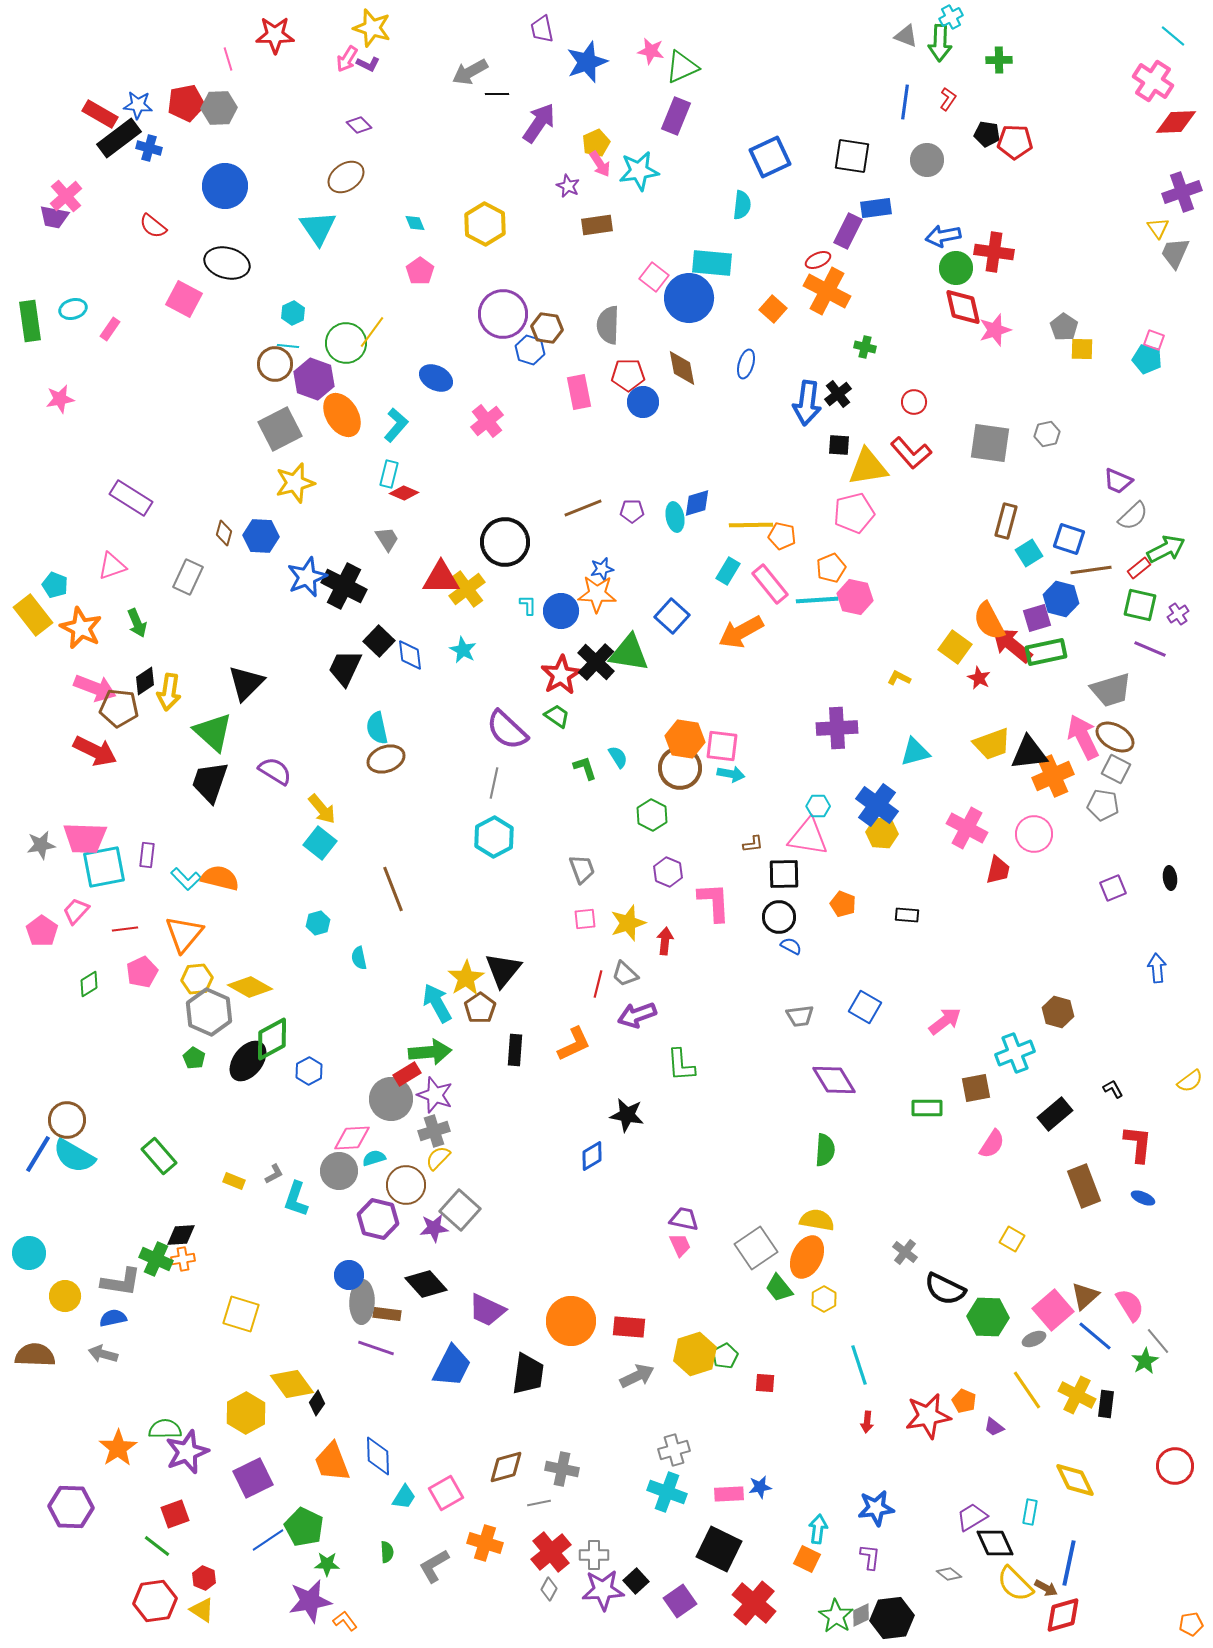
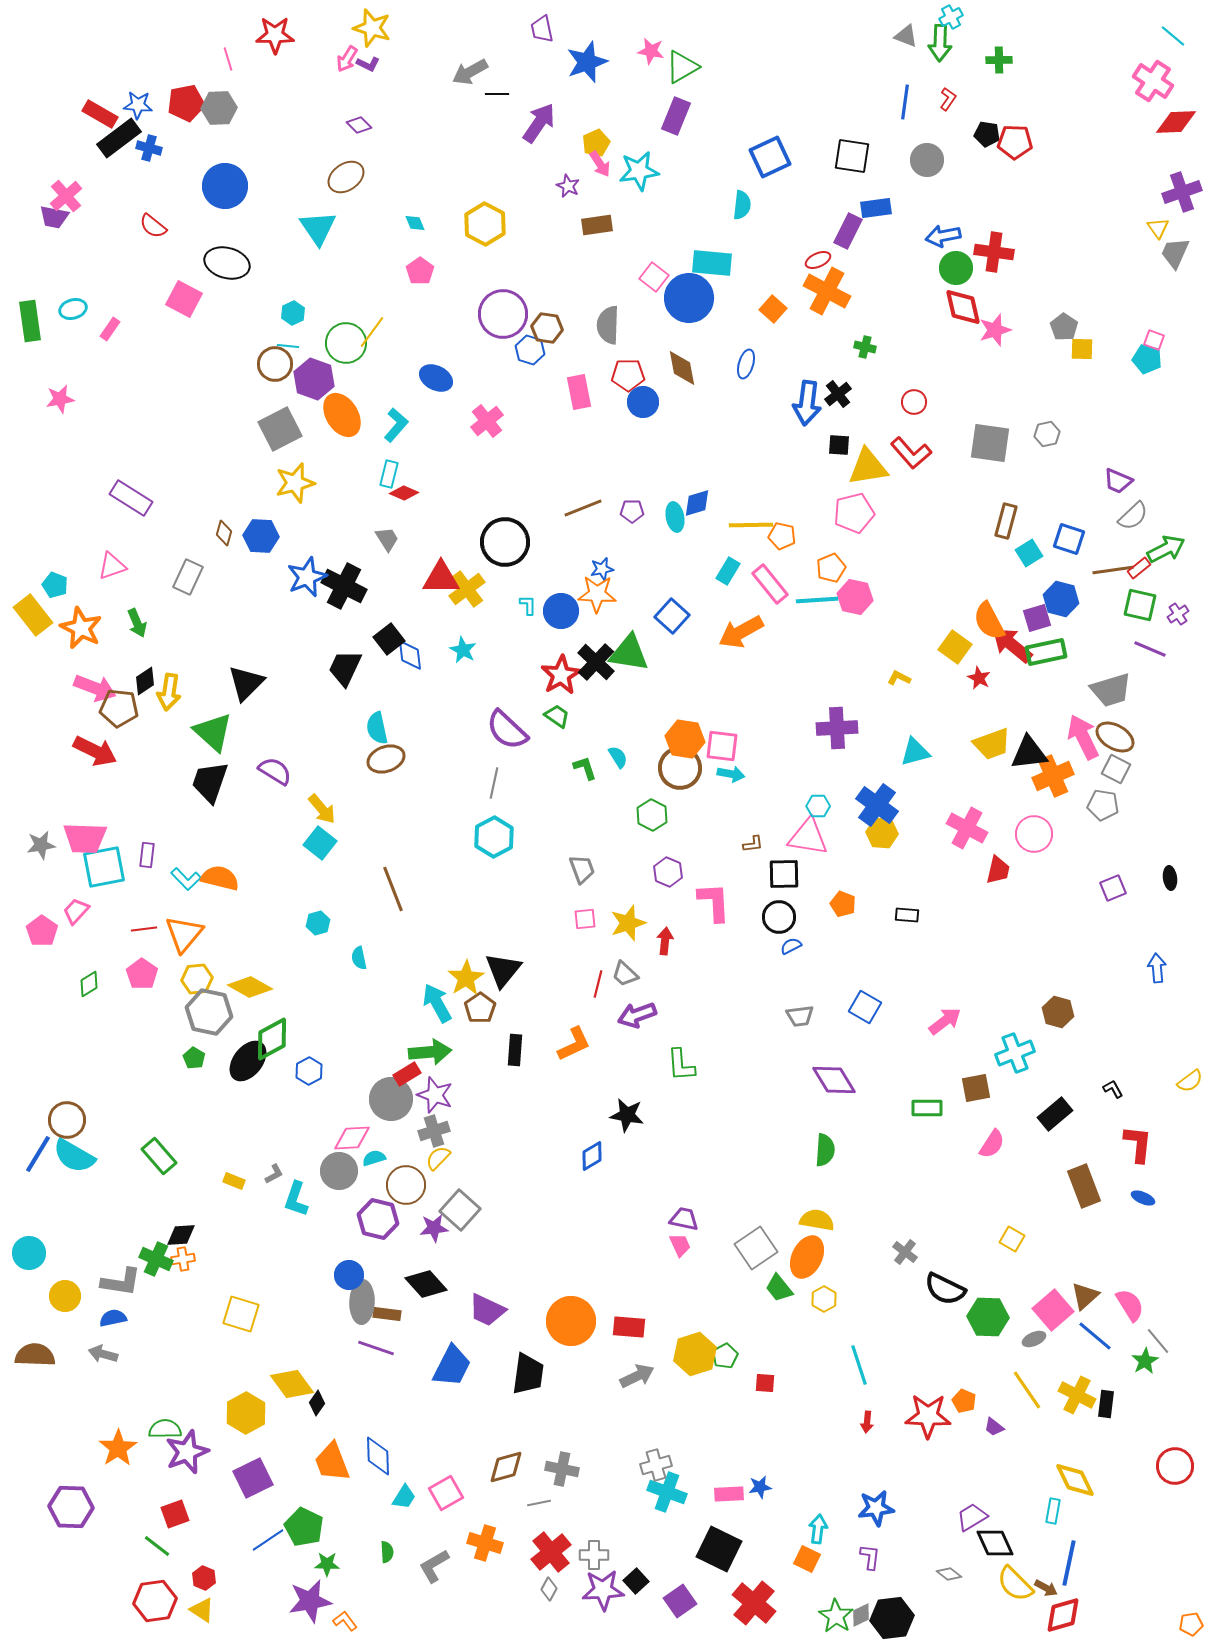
green triangle at (682, 67): rotated 6 degrees counterclockwise
brown line at (1091, 570): moved 22 px right
black square at (379, 641): moved 10 px right, 2 px up; rotated 8 degrees clockwise
red line at (125, 929): moved 19 px right
blue semicircle at (791, 946): rotated 55 degrees counterclockwise
pink pentagon at (142, 972): moved 2 px down; rotated 12 degrees counterclockwise
gray hexagon at (209, 1012): rotated 12 degrees counterclockwise
red star at (928, 1416): rotated 12 degrees clockwise
gray cross at (674, 1450): moved 18 px left, 15 px down
cyan rectangle at (1030, 1512): moved 23 px right, 1 px up
